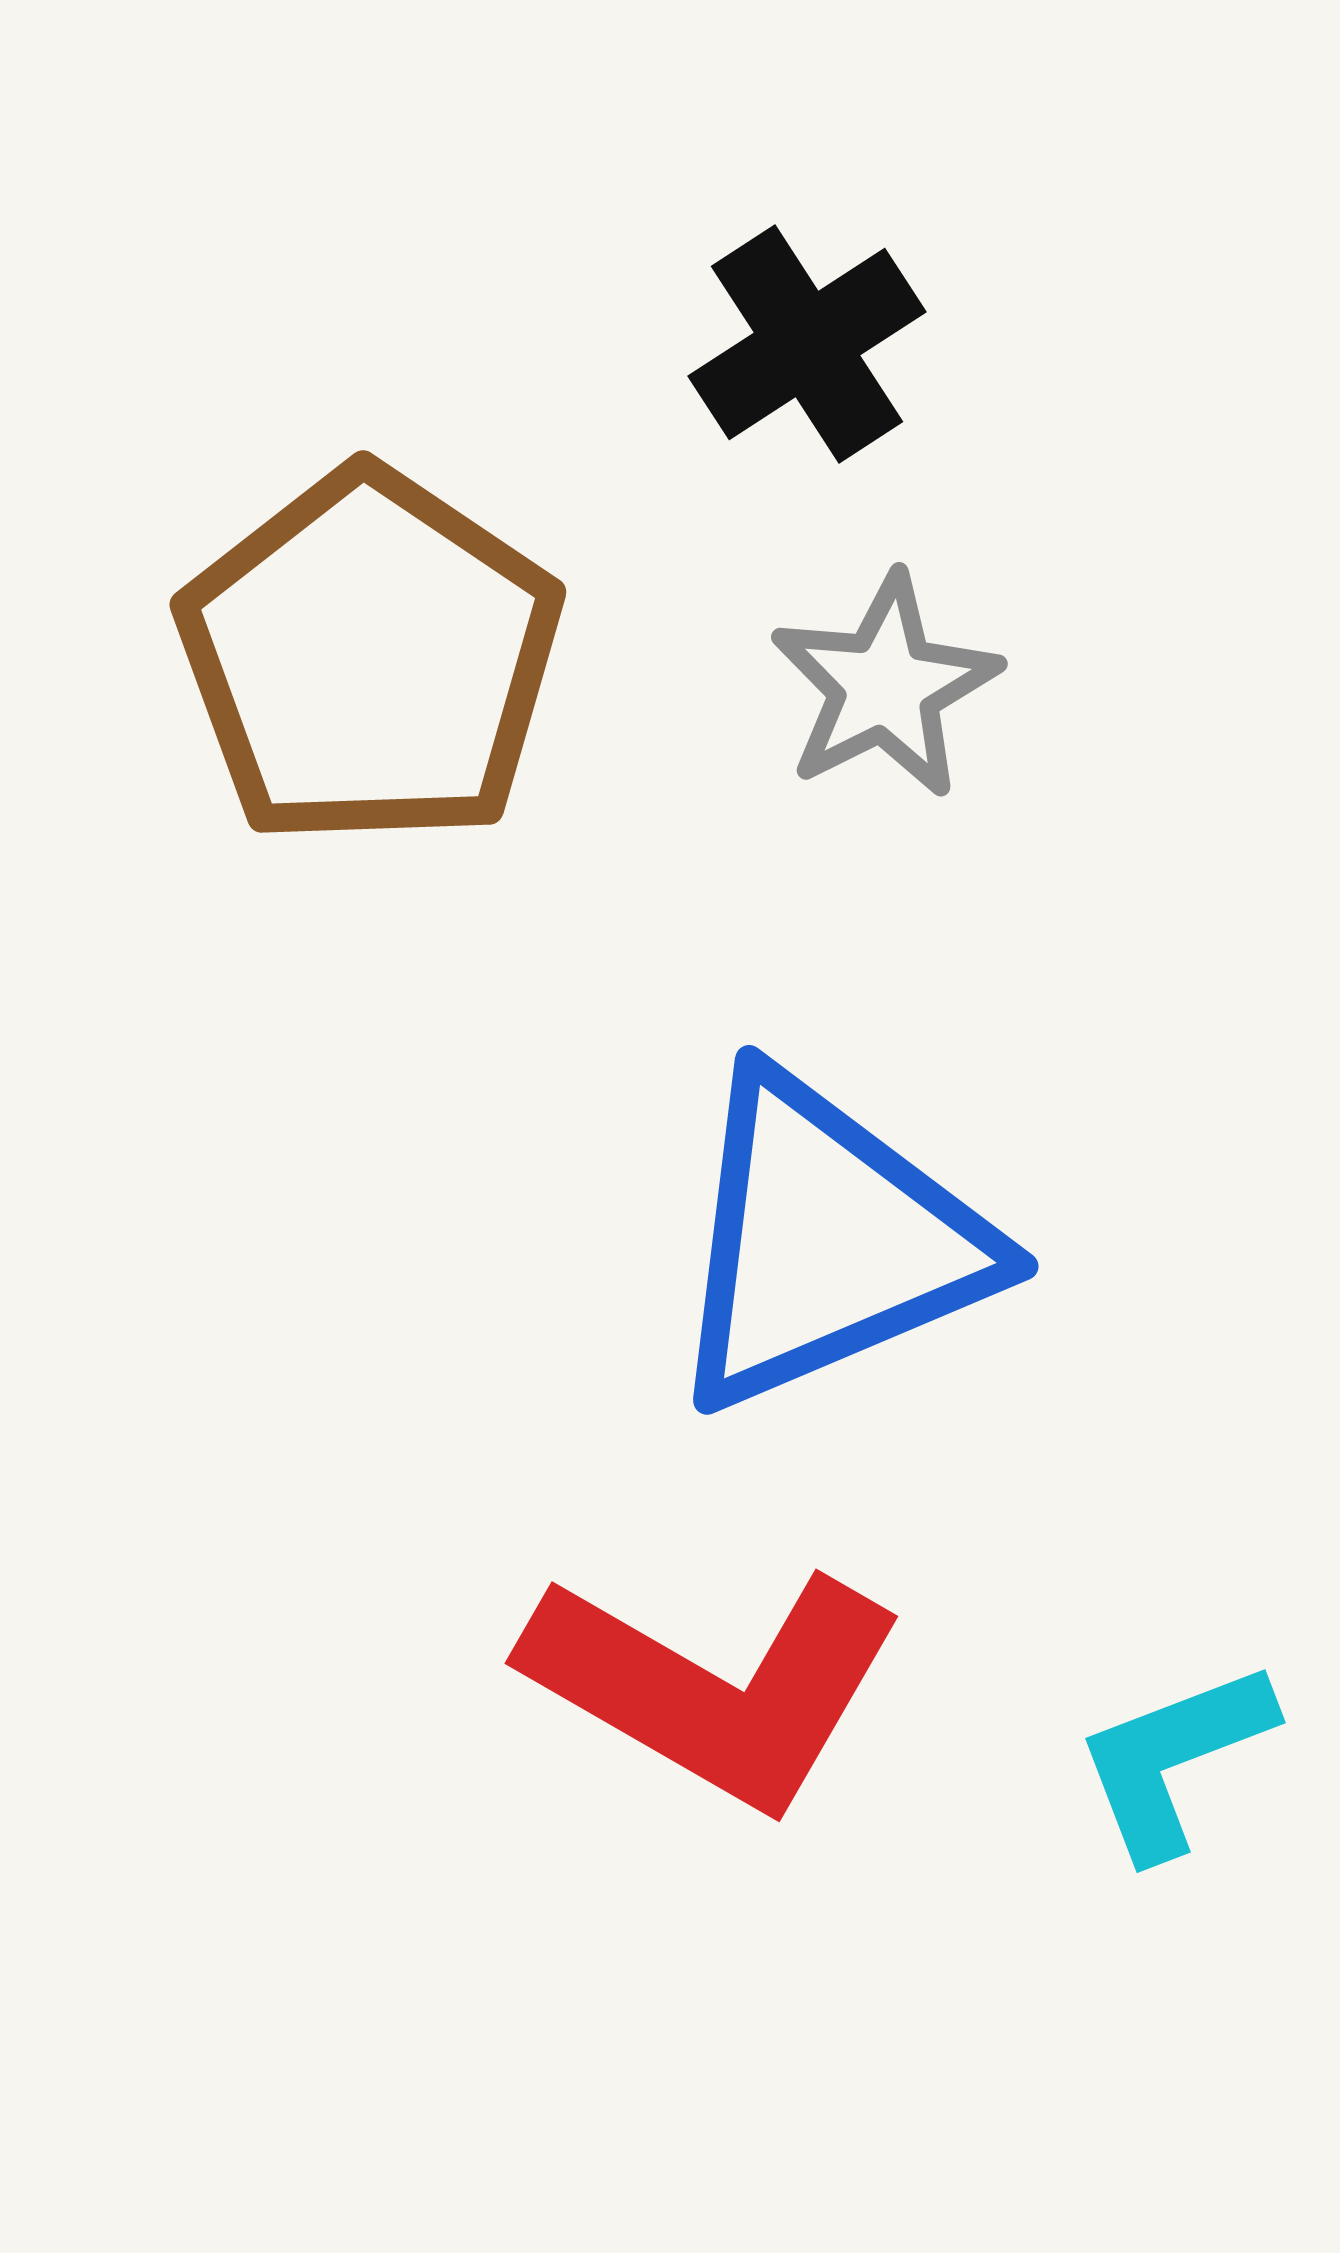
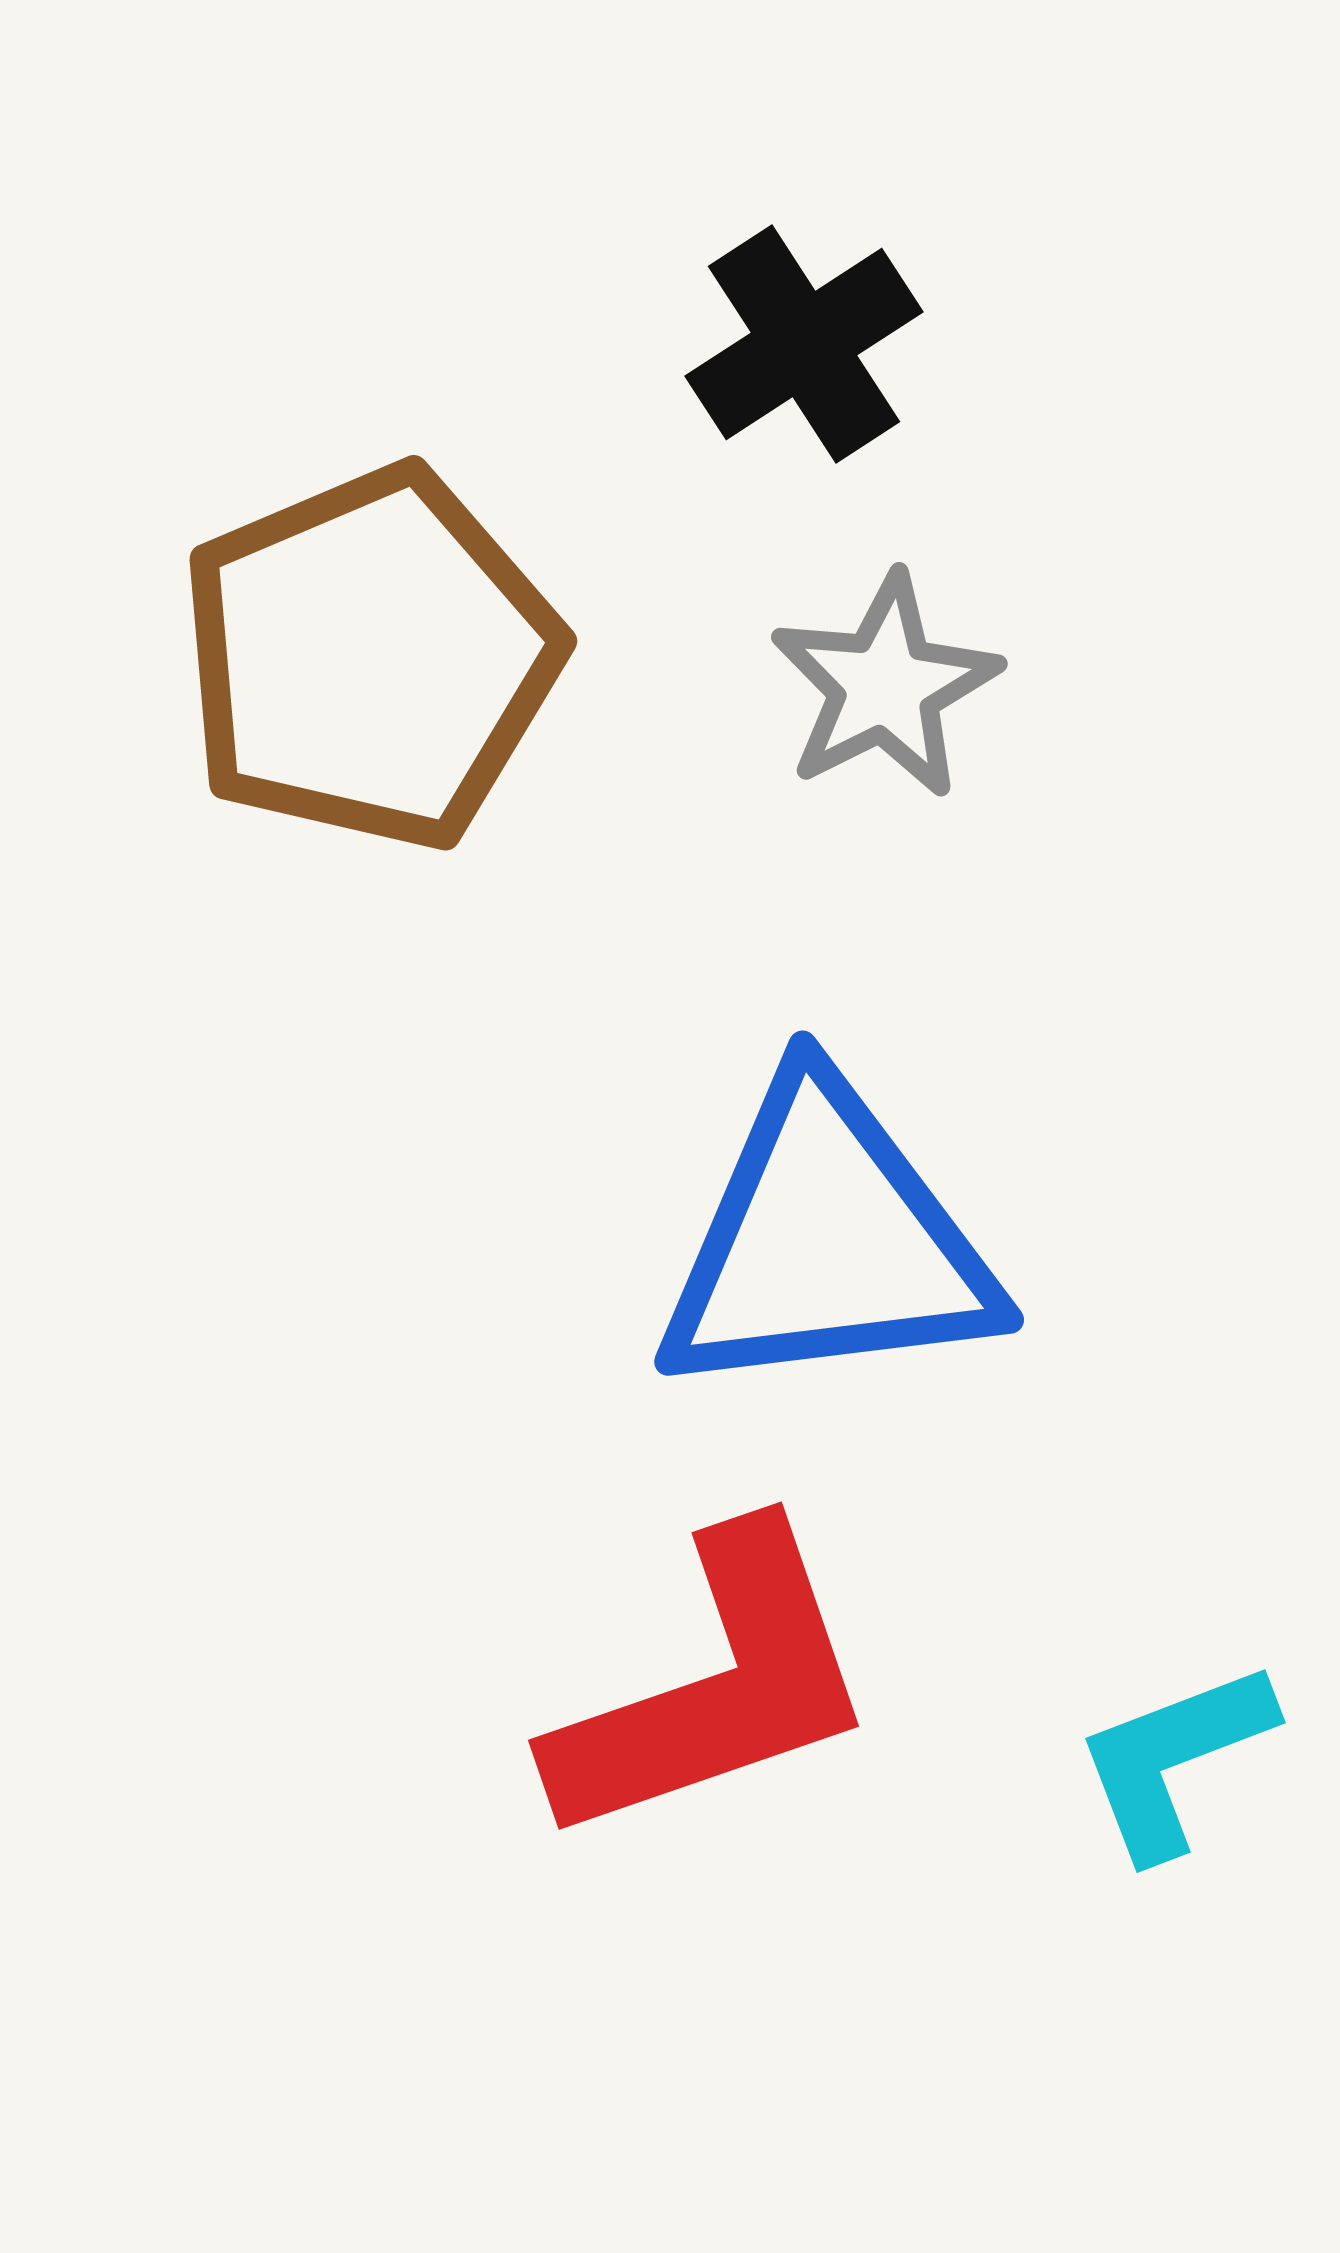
black cross: moved 3 px left
brown pentagon: rotated 15 degrees clockwise
blue triangle: rotated 16 degrees clockwise
red L-shape: rotated 49 degrees counterclockwise
